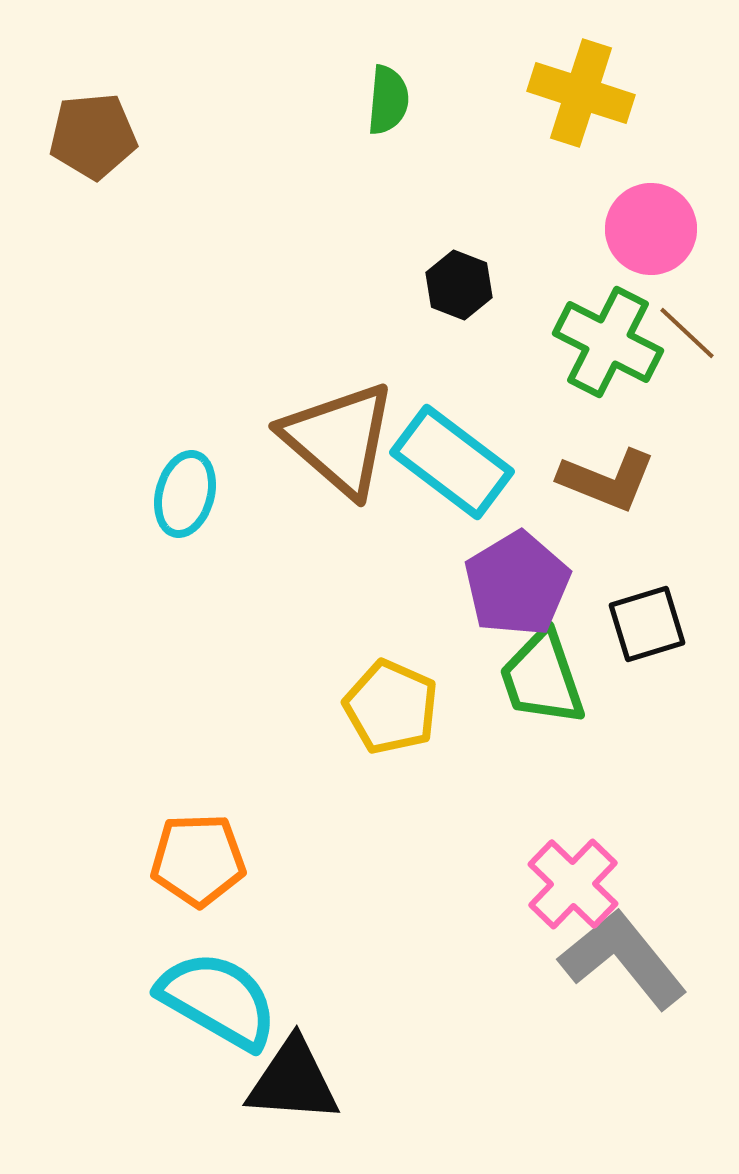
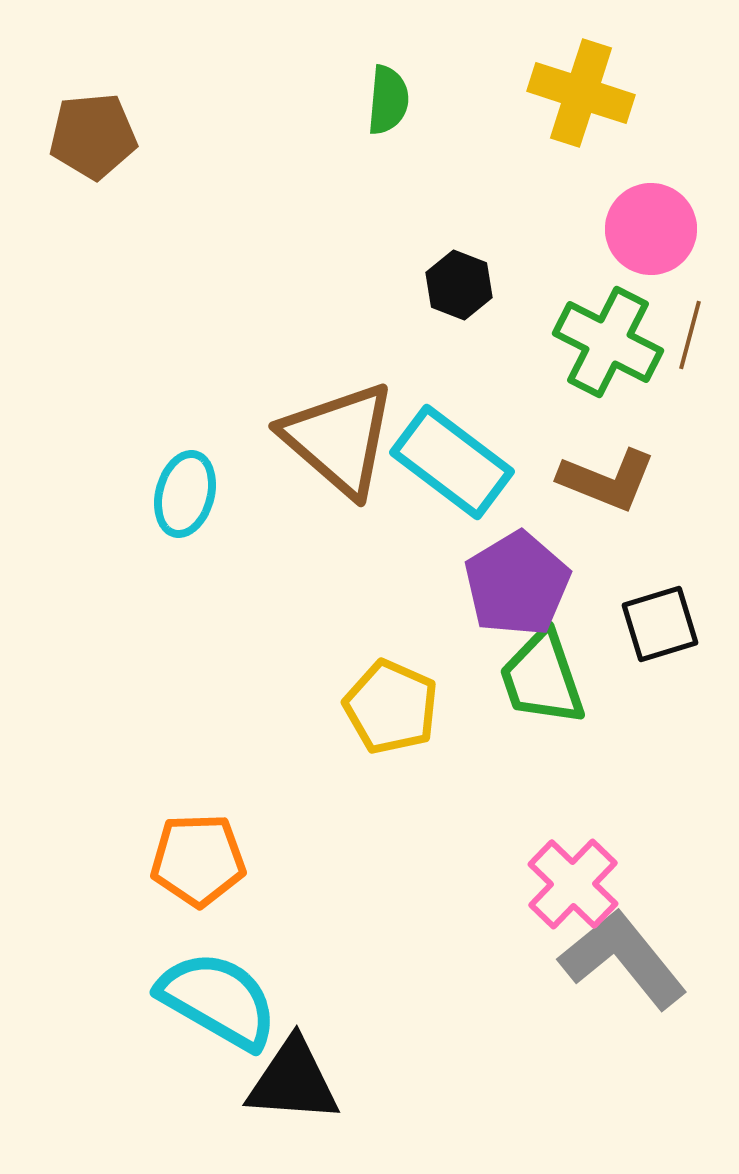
brown line: moved 3 px right, 2 px down; rotated 62 degrees clockwise
black square: moved 13 px right
